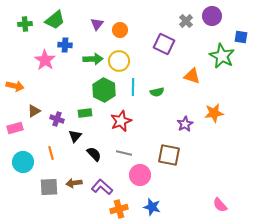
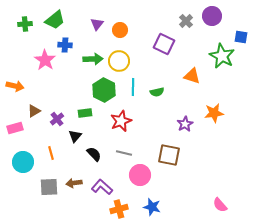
purple cross: rotated 32 degrees clockwise
